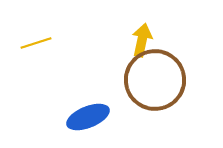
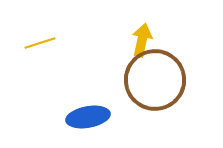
yellow line: moved 4 px right
blue ellipse: rotated 12 degrees clockwise
